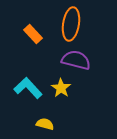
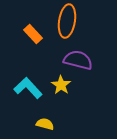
orange ellipse: moved 4 px left, 3 px up
purple semicircle: moved 2 px right
yellow star: moved 3 px up
